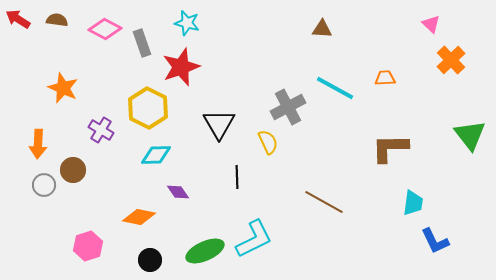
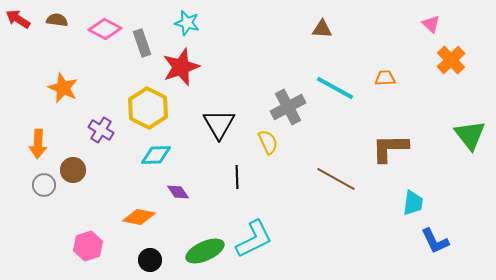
brown line: moved 12 px right, 23 px up
